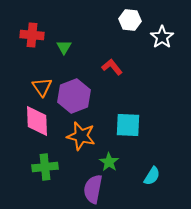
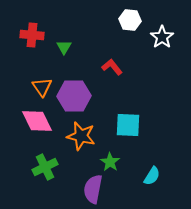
purple hexagon: rotated 20 degrees clockwise
pink diamond: rotated 24 degrees counterclockwise
green star: moved 1 px right
green cross: rotated 20 degrees counterclockwise
